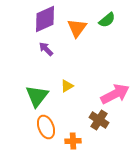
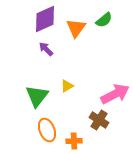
green semicircle: moved 3 px left
orange triangle: moved 1 px left
orange ellipse: moved 1 px right, 3 px down
orange cross: moved 1 px right
